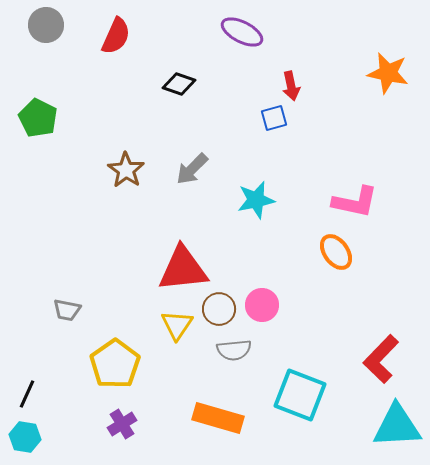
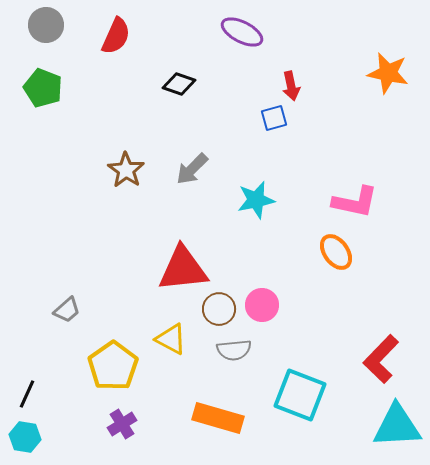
green pentagon: moved 5 px right, 30 px up; rotated 6 degrees counterclockwise
gray trapezoid: rotated 52 degrees counterclockwise
yellow triangle: moved 6 px left, 14 px down; rotated 36 degrees counterclockwise
yellow pentagon: moved 2 px left, 2 px down
